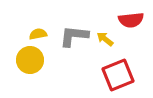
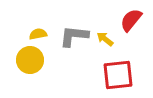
red semicircle: rotated 135 degrees clockwise
red square: rotated 16 degrees clockwise
